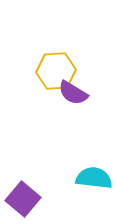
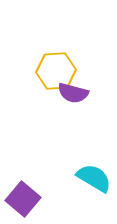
purple semicircle: rotated 16 degrees counterclockwise
cyan semicircle: rotated 24 degrees clockwise
